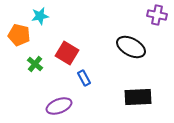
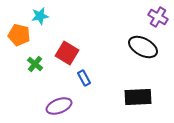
purple cross: moved 1 px right, 2 px down; rotated 18 degrees clockwise
black ellipse: moved 12 px right
